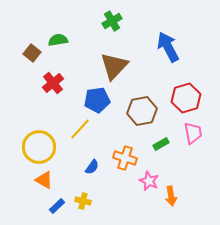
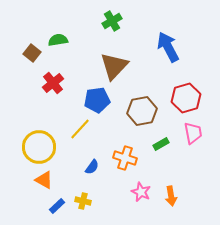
pink star: moved 8 px left, 11 px down
